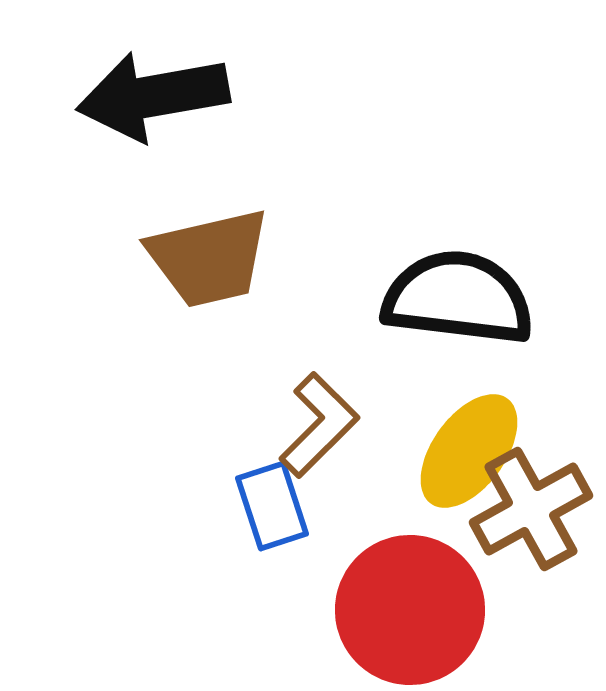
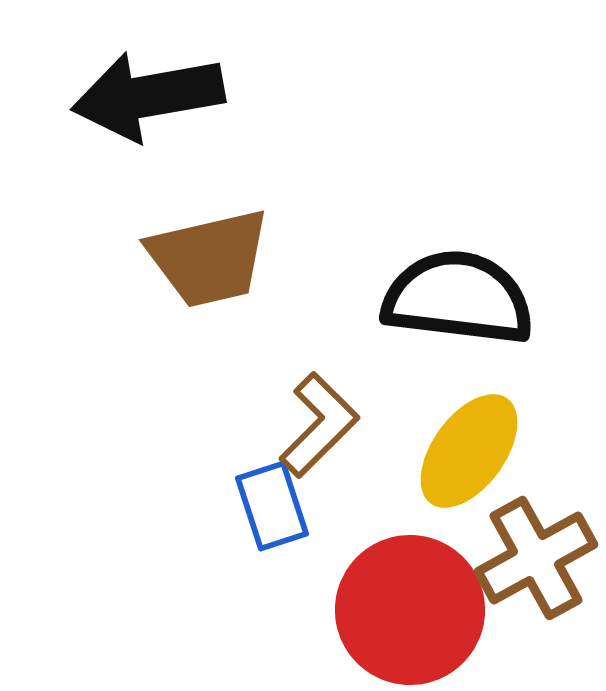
black arrow: moved 5 px left
brown cross: moved 5 px right, 49 px down
